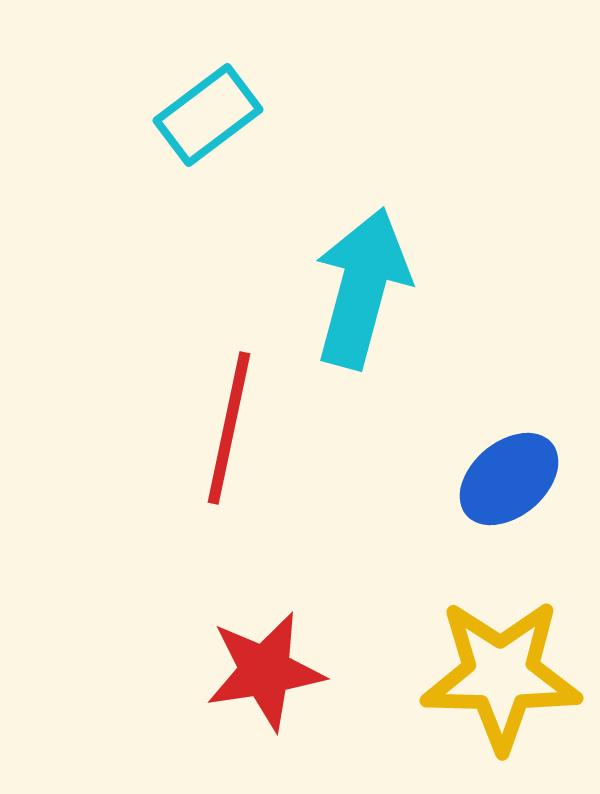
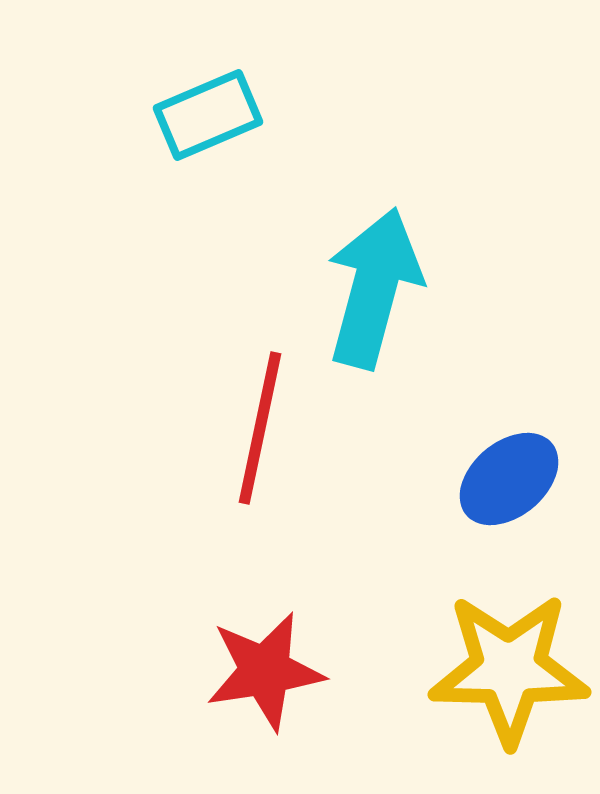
cyan rectangle: rotated 14 degrees clockwise
cyan arrow: moved 12 px right
red line: moved 31 px right
yellow star: moved 8 px right, 6 px up
